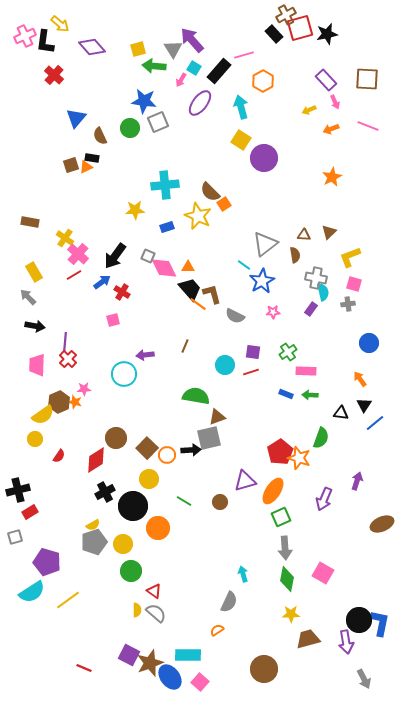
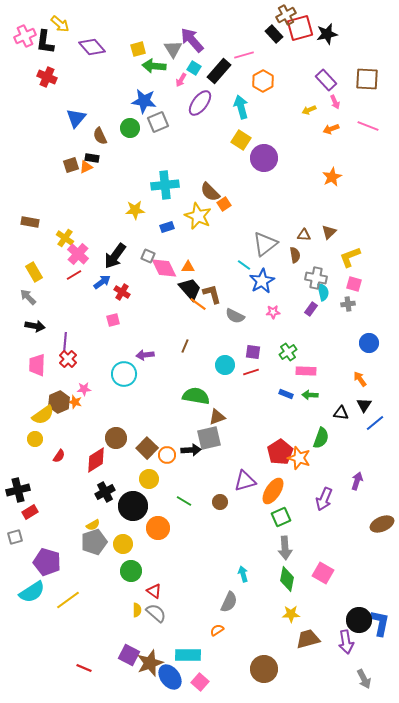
red cross at (54, 75): moved 7 px left, 2 px down; rotated 18 degrees counterclockwise
